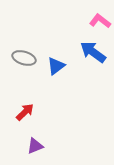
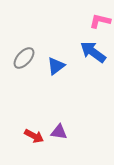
pink L-shape: rotated 25 degrees counterclockwise
gray ellipse: rotated 65 degrees counterclockwise
red arrow: moved 9 px right, 24 px down; rotated 72 degrees clockwise
purple triangle: moved 24 px right, 14 px up; rotated 30 degrees clockwise
